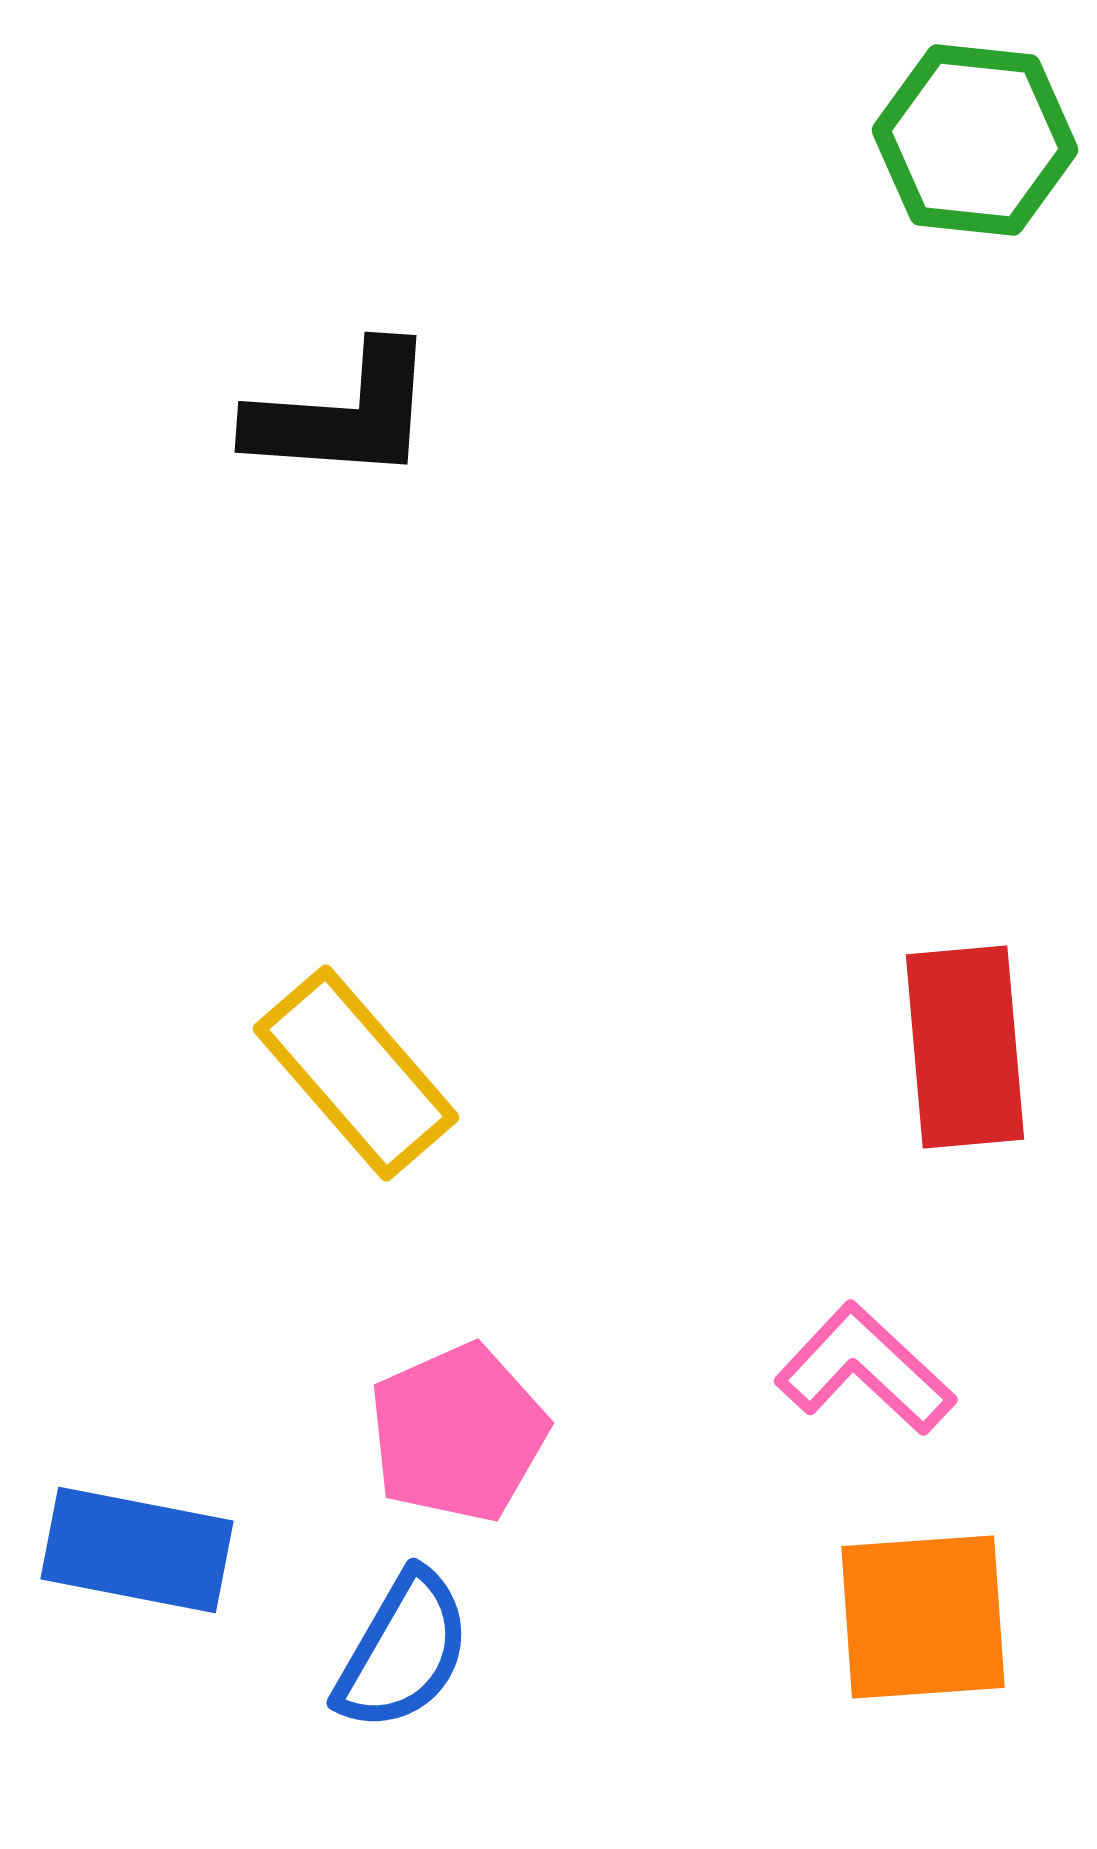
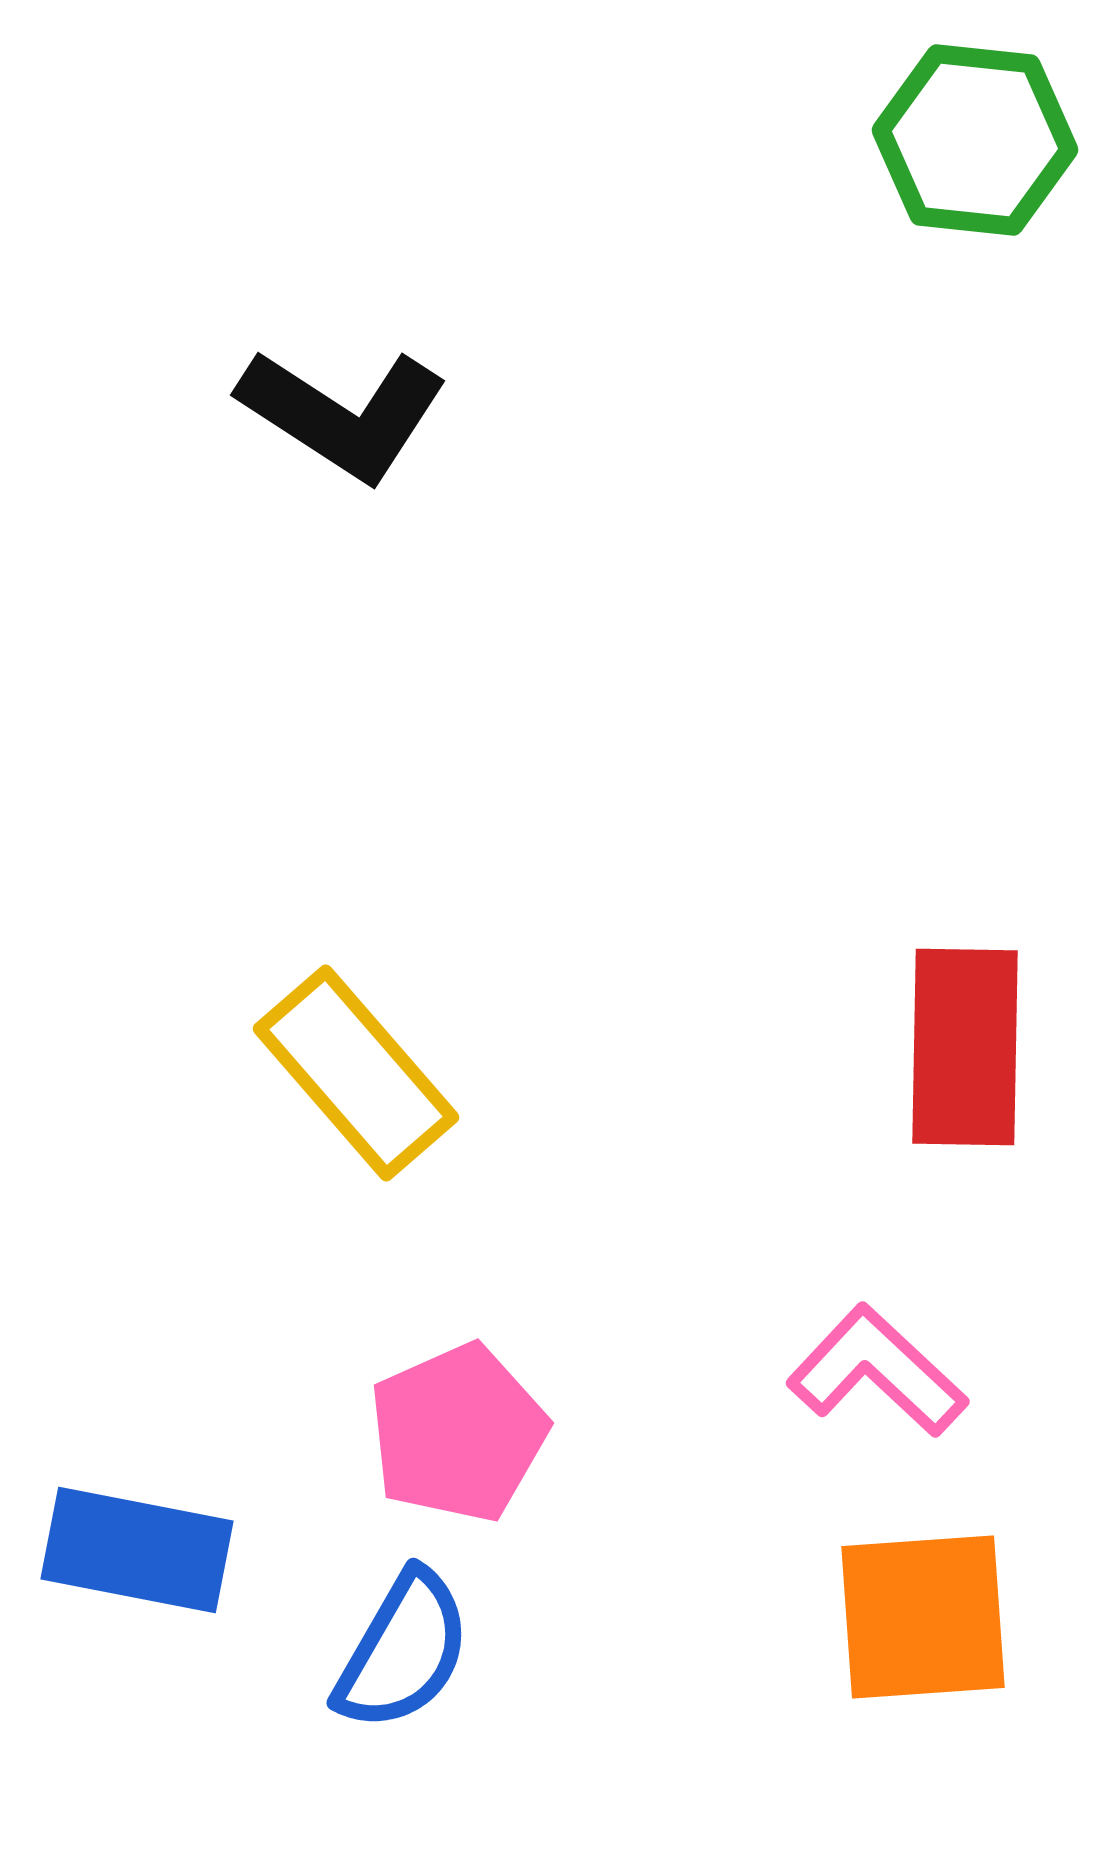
black L-shape: rotated 29 degrees clockwise
red rectangle: rotated 6 degrees clockwise
pink L-shape: moved 12 px right, 2 px down
